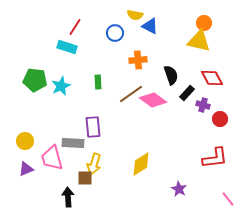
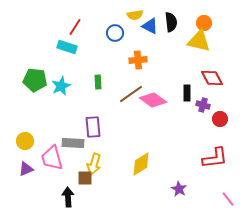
yellow semicircle: rotated 21 degrees counterclockwise
black semicircle: moved 53 px up; rotated 12 degrees clockwise
black rectangle: rotated 42 degrees counterclockwise
